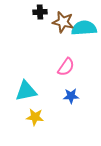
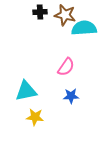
brown star: moved 2 px right, 7 px up
